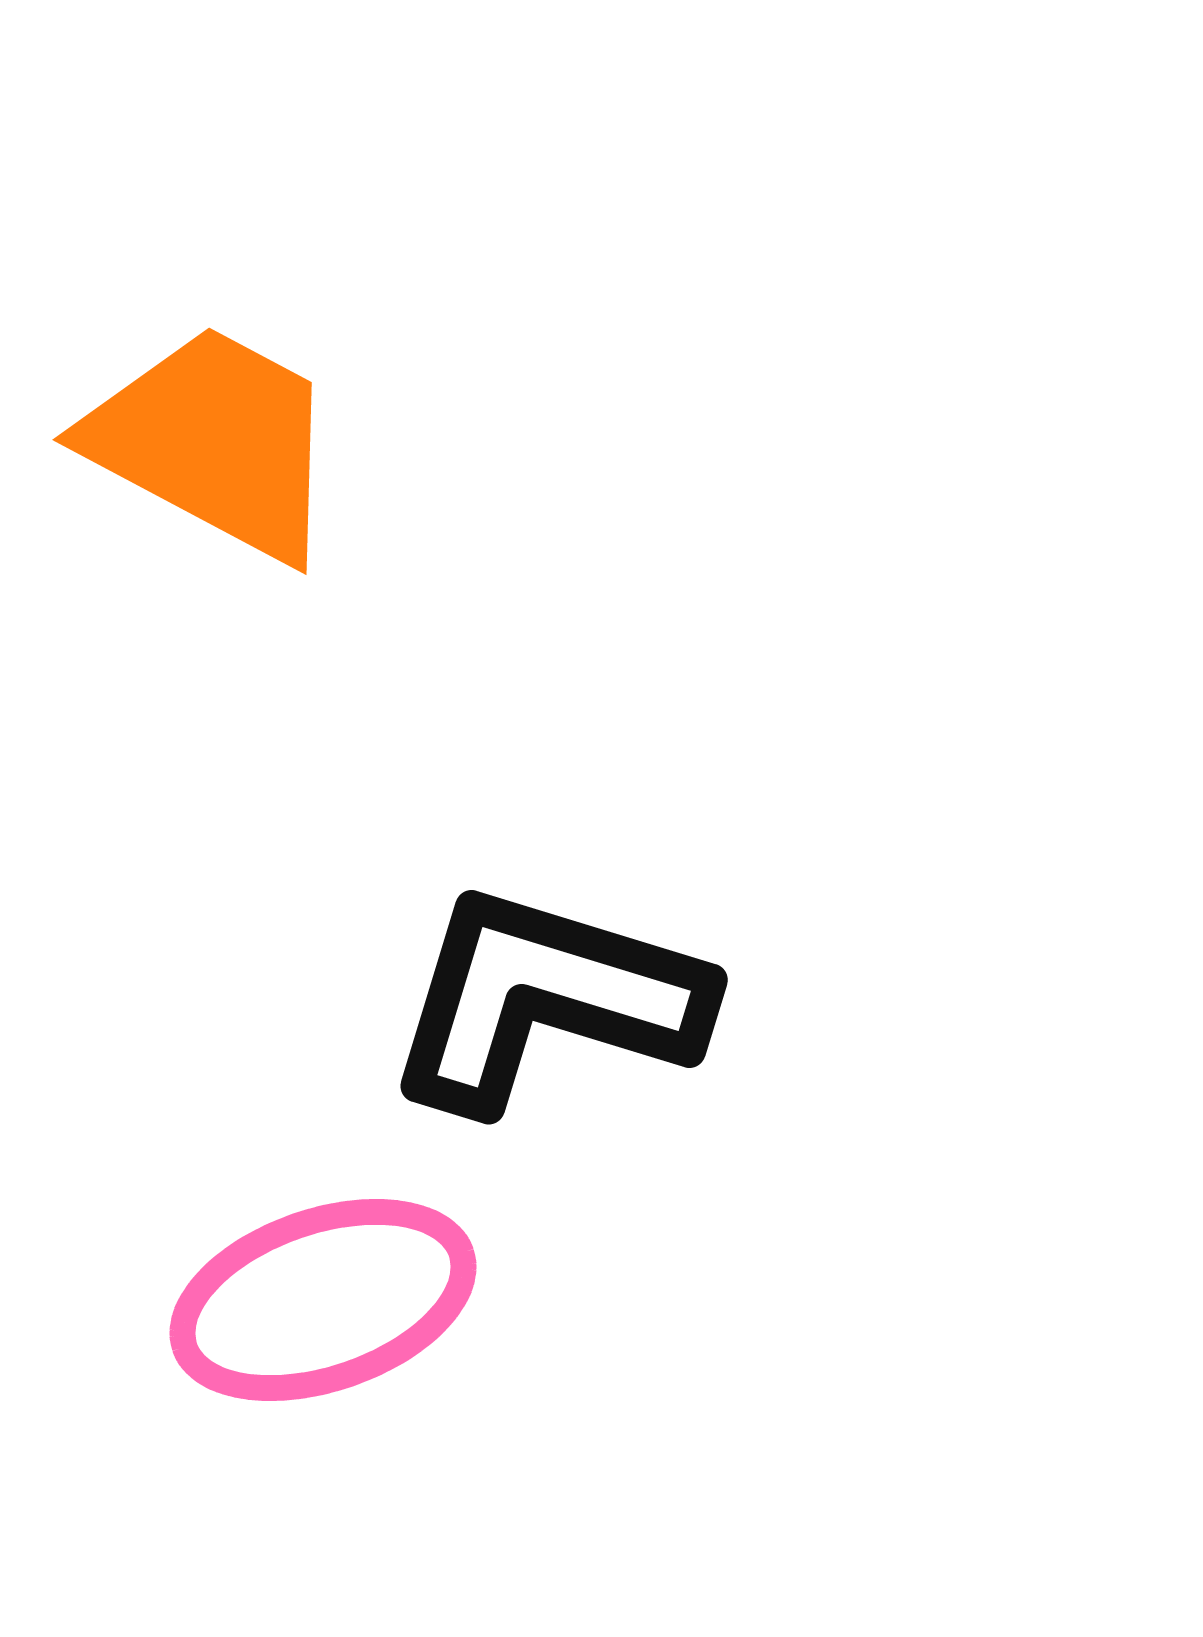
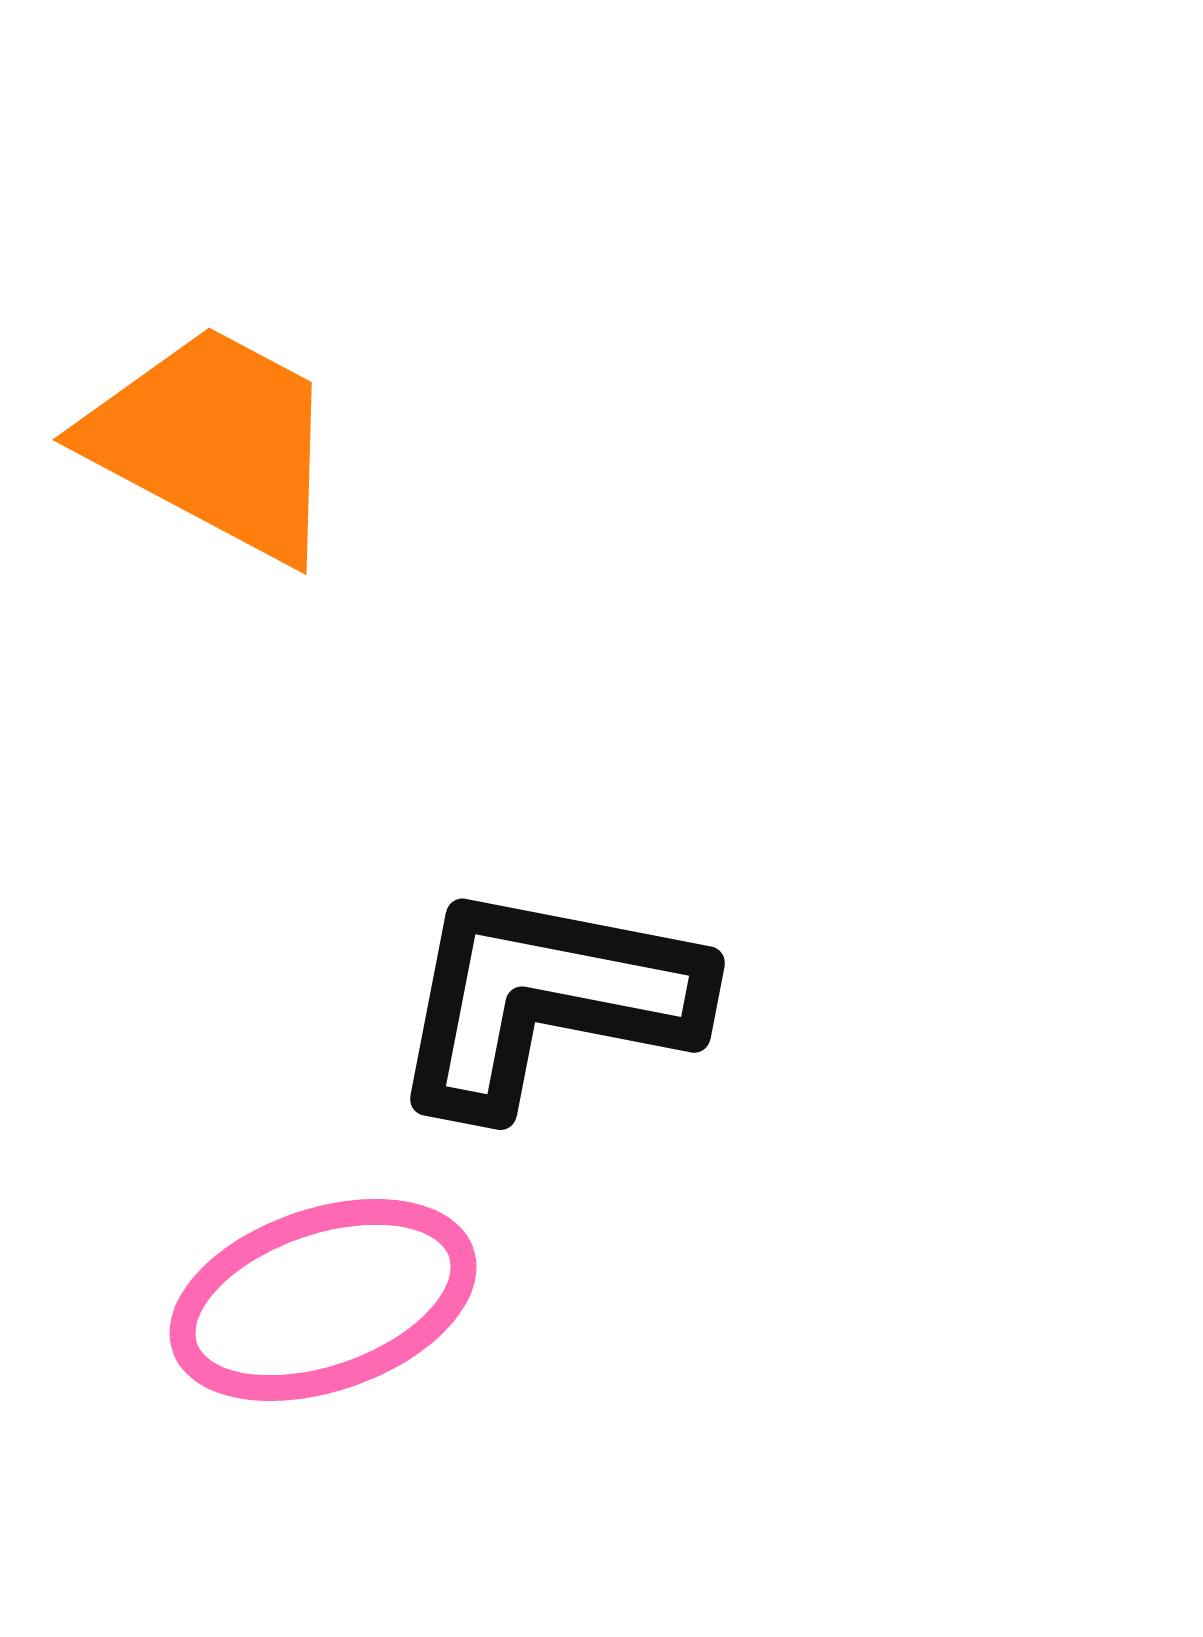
black L-shape: rotated 6 degrees counterclockwise
